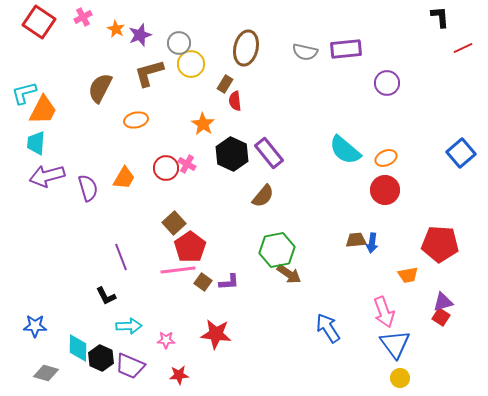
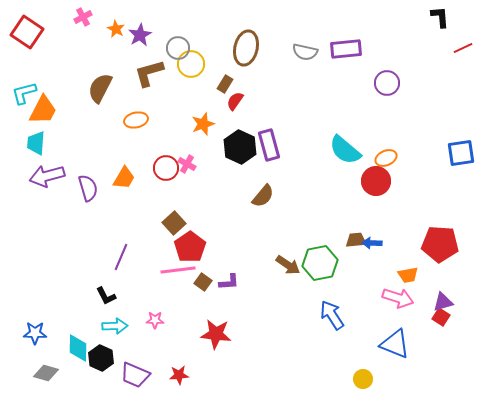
red square at (39, 22): moved 12 px left, 10 px down
purple star at (140, 35): rotated 10 degrees counterclockwise
gray circle at (179, 43): moved 1 px left, 5 px down
red semicircle at (235, 101): rotated 42 degrees clockwise
orange star at (203, 124): rotated 20 degrees clockwise
purple rectangle at (269, 153): moved 8 px up; rotated 24 degrees clockwise
blue square at (461, 153): rotated 32 degrees clockwise
black hexagon at (232, 154): moved 8 px right, 7 px up
red circle at (385, 190): moved 9 px left, 9 px up
blue arrow at (372, 243): rotated 84 degrees clockwise
green hexagon at (277, 250): moved 43 px right, 13 px down
purple line at (121, 257): rotated 44 degrees clockwise
brown arrow at (289, 274): moved 1 px left, 9 px up
pink arrow at (384, 312): moved 14 px right, 14 px up; rotated 52 degrees counterclockwise
blue star at (35, 326): moved 7 px down
cyan arrow at (129, 326): moved 14 px left
blue arrow at (328, 328): moved 4 px right, 13 px up
pink star at (166, 340): moved 11 px left, 20 px up
blue triangle at (395, 344): rotated 32 degrees counterclockwise
purple trapezoid at (130, 366): moved 5 px right, 9 px down
yellow circle at (400, 378): moved 37 px left, 1 px down
